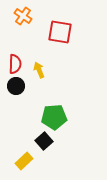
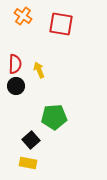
red square: moved 1 px right, 8 px up
black square: moved 13 px left, 1 px up
yellow rectangle: moved 4 px right, 2 px down; rotated 54 degrees clockwise
